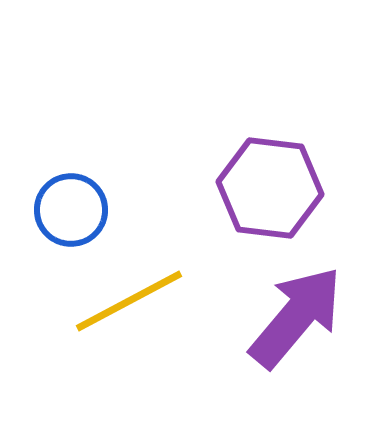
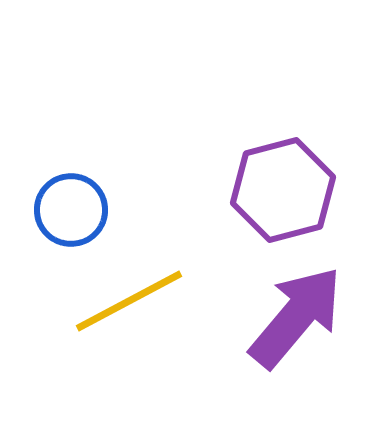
purple hexagon: moved 13 px right, 2 px down; rotated 22 degrees counterclockwise
